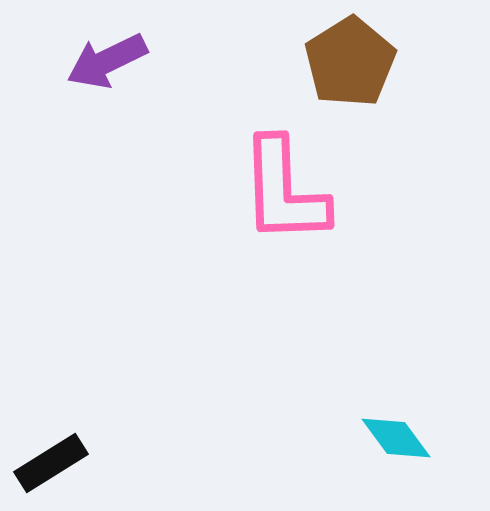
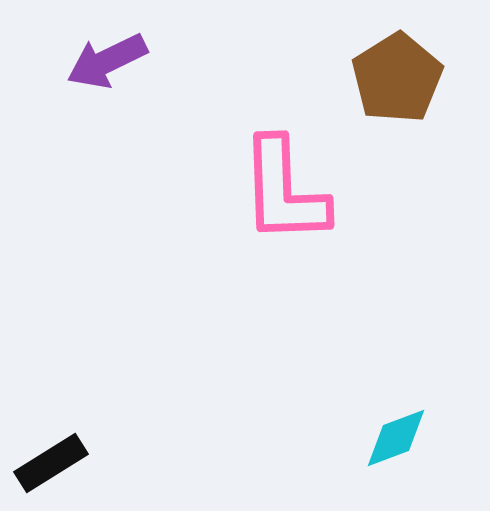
brown pentagon: moved 47 px right, 16 px down
cyan diamond: rotated 74 degrees counterclockwise
